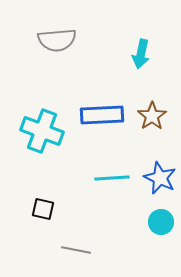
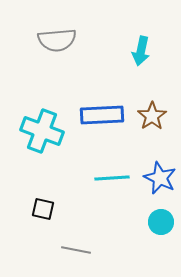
cyan arrow: moved 3 px up
